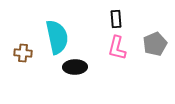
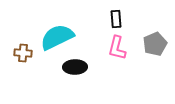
cyan semicircle: rotated 104 degrees counterclockwise
